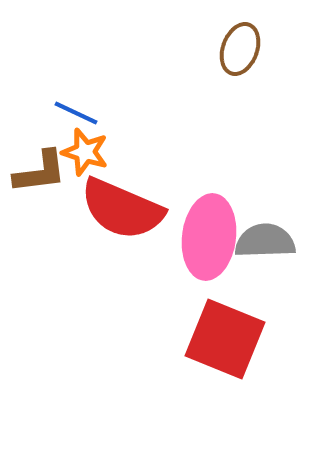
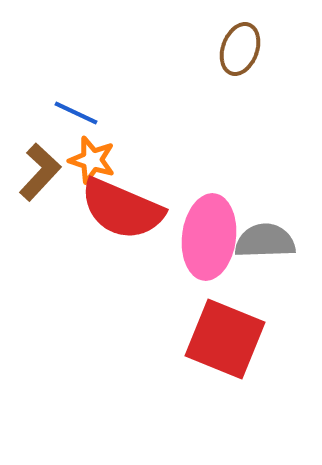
orange star: moved 7 px right, 8 px down
brown L-shape: rotated 40 degrees counterclockwise
